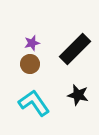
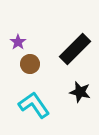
purple star: moved 14 px left, 1 px up; rotated 21 degrees counterclockwise
black star: moved 2 px right, 3 px up
cyan L-shape: moved 2 px down
